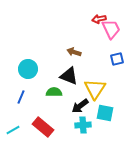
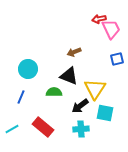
brown arrow: rotated 40 degrees counterclockwise
cyan cross: moved 2 px left, 4 px down
cyan line: moved 1 px left, 1 px up
